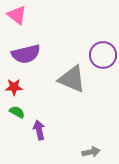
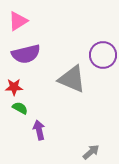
pink triangle: moved 1 px right, 6 px down; rotated 50 degrees clockwise
green semicircle: moved 3 px right, 4 px up
gray arrow: rotated 30 degrees counterclockwise
